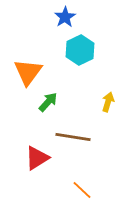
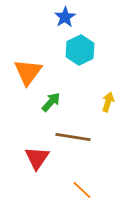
green arrow: moved 3 px right
red triangle: rotated 24 degrees counterclockwise
